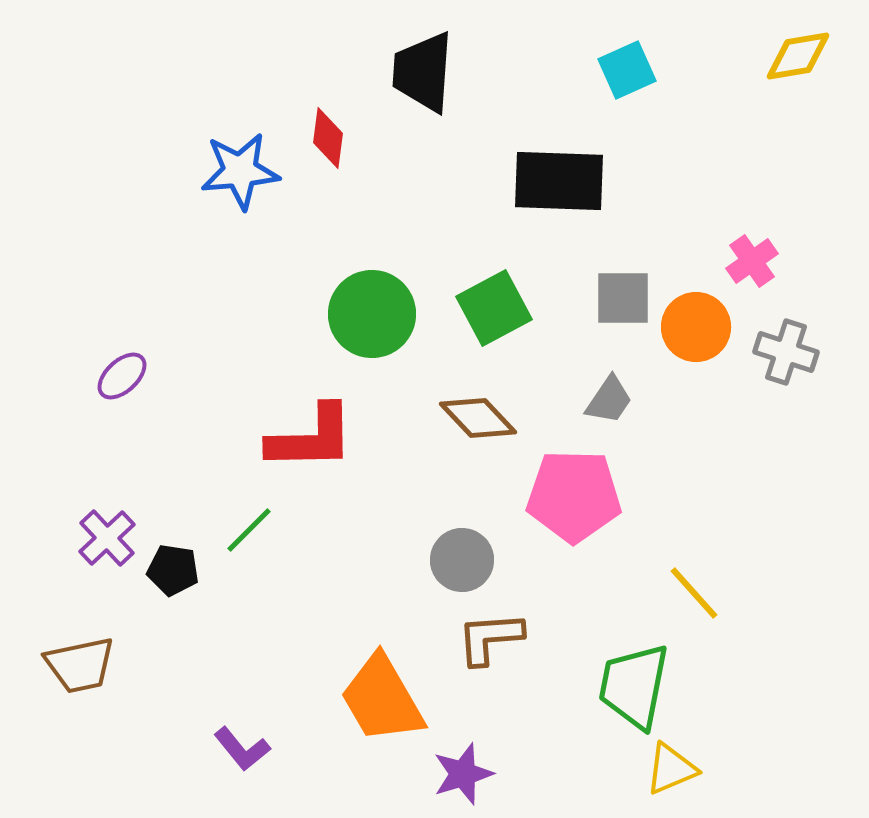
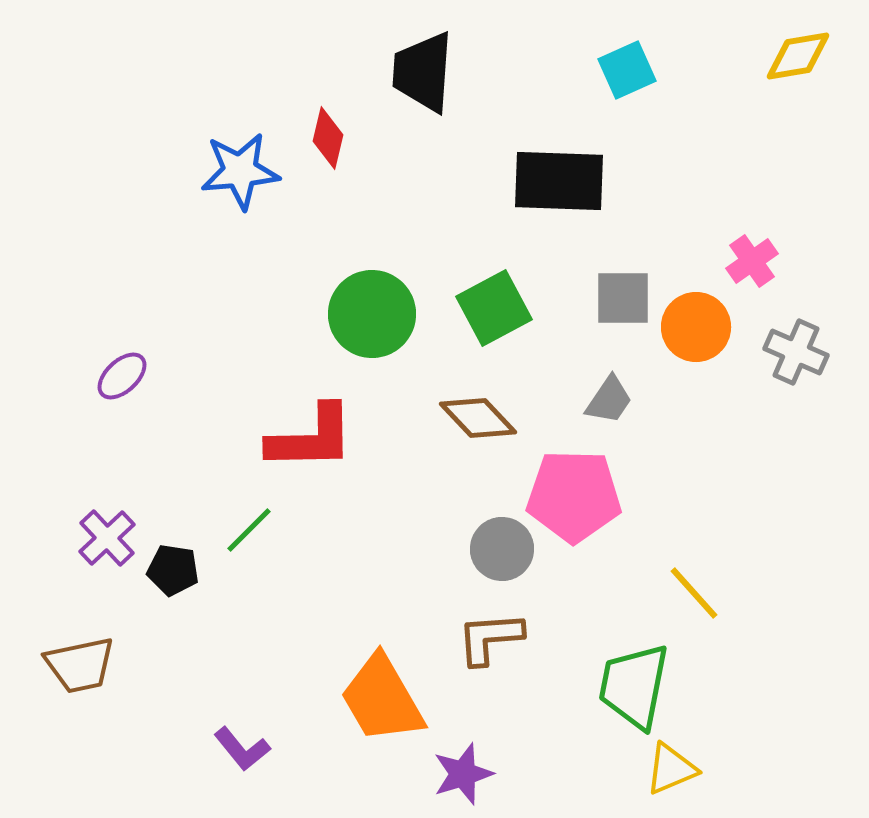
red diamond: rotated 6 degrees clockwise
gray cross: moved 10 px right; rotated 6 degrees clockwise
gray circle: moved 40 px right, 11 px up
